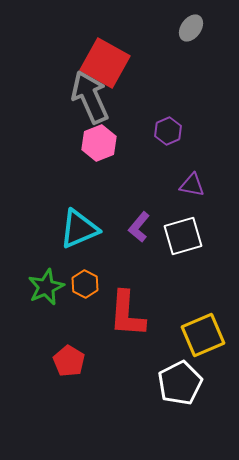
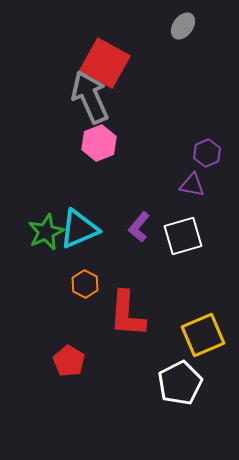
gray ellipse: moved 8 px left, 2 px up
purple hexagon: moved 39 px right, 22 px down
green star: moved 55 px up
